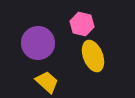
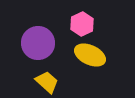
pink hexagon: rotated 20 degrees clockwise
yellow ellipse: moved 3 px left, 1 px up; rotated 44 degrees counterclockwise
